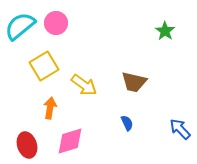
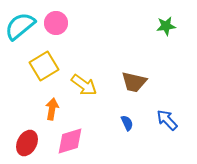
green star: moved 1 px right, 5 px up; rotated 30 degrees clockwise
orange arrow: moved 2 px right, 1 px down
blue arrow: moved 13 px left, 9 px up
red ellipse: moved 2 px up; rotated 45 degrees clockwise
